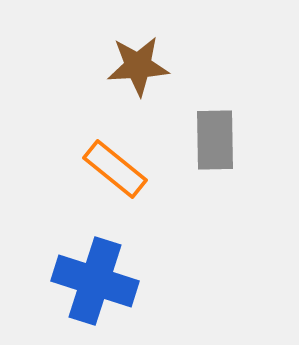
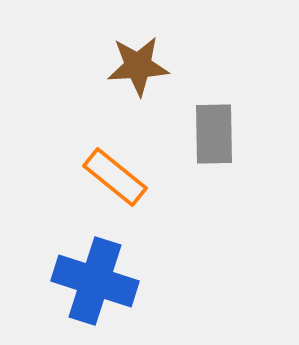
gray rectangle: moved 1 px left, 6 px up
orange rectangle: moved 8 px down
